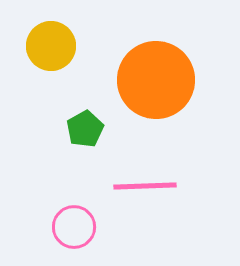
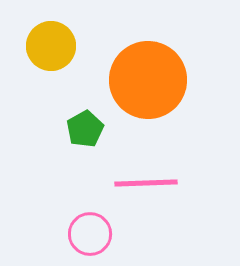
orange circle: moved 8 px left
pink line: moved 1 px right, 3 px up
pink circle: moved 16 px right, 7 px down
